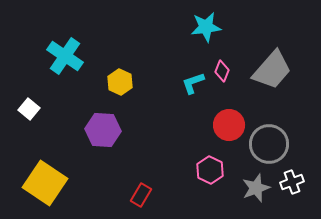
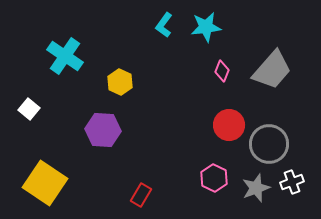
cyan L-shape: moved 29 px left, 58 px up; rotated 35 degrees counterclockwise
pink hexagon: moved 4 px right, 8 px down
